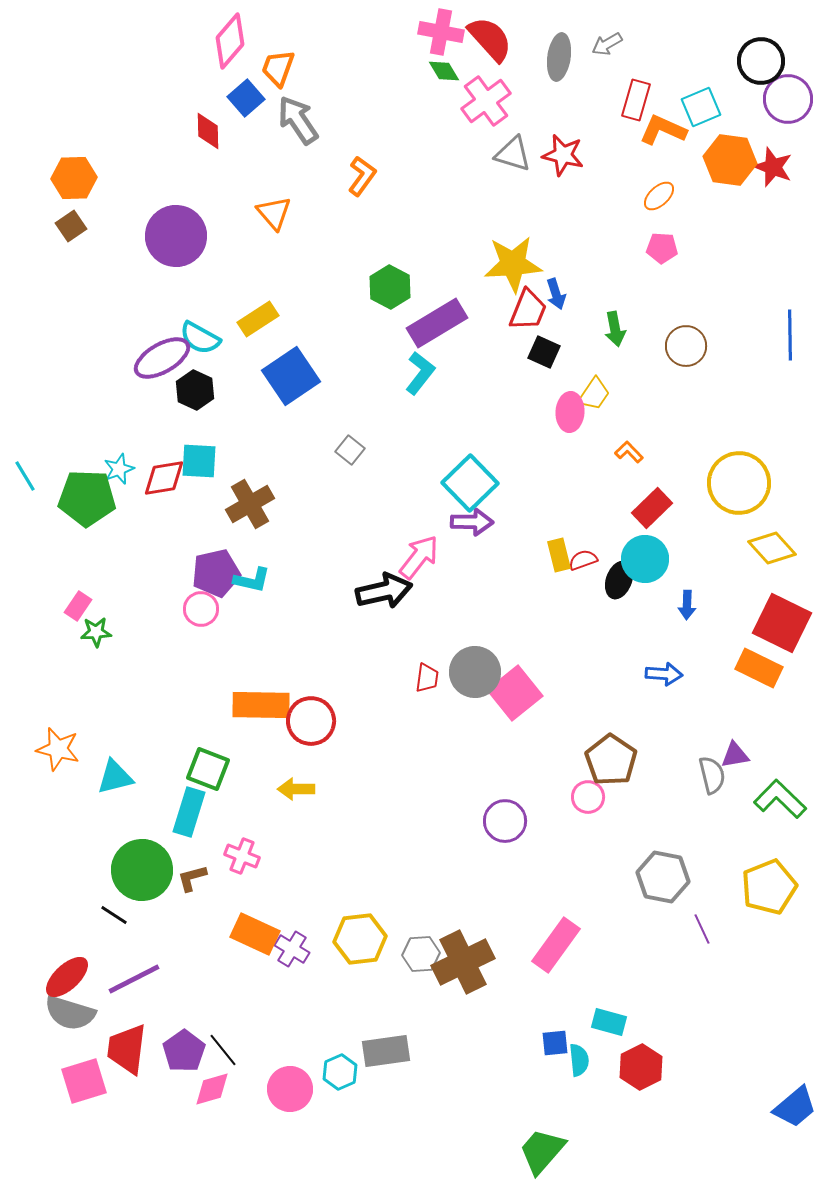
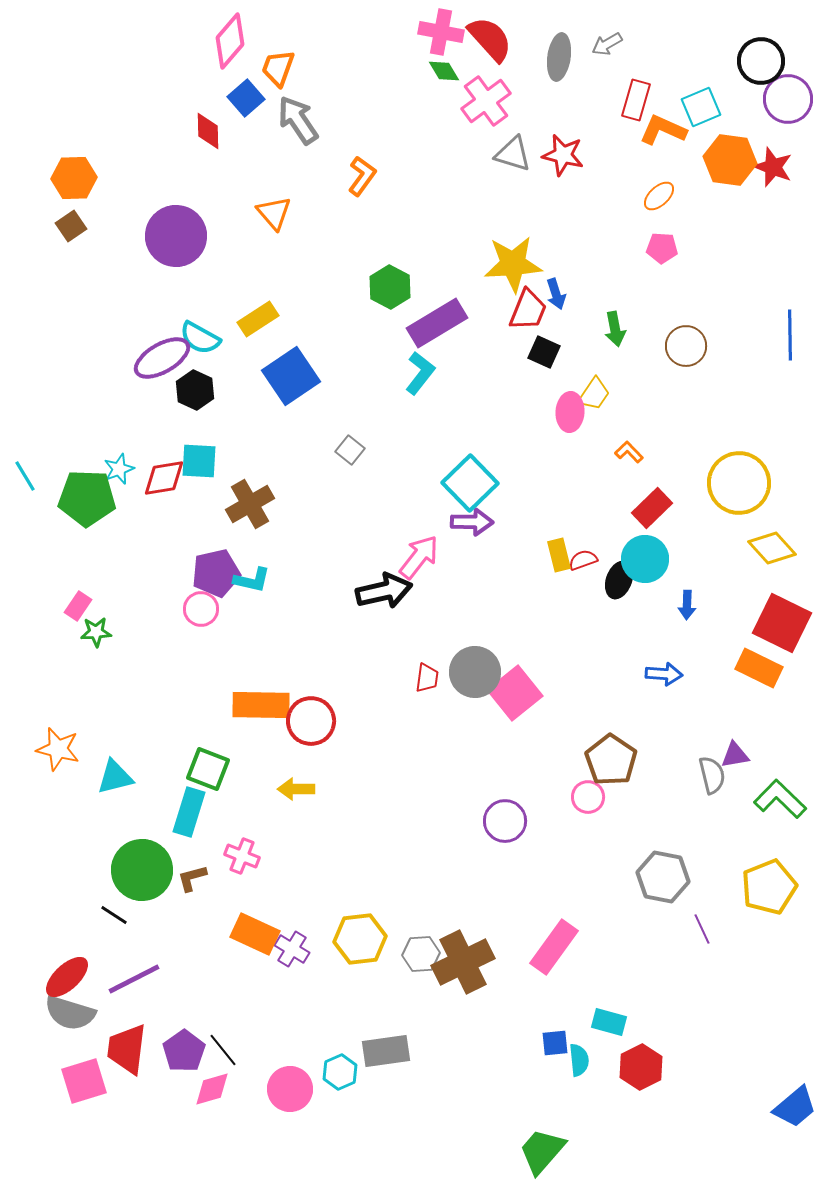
pink rectangle at (556, 945): moved 2 px left, 2 px down
